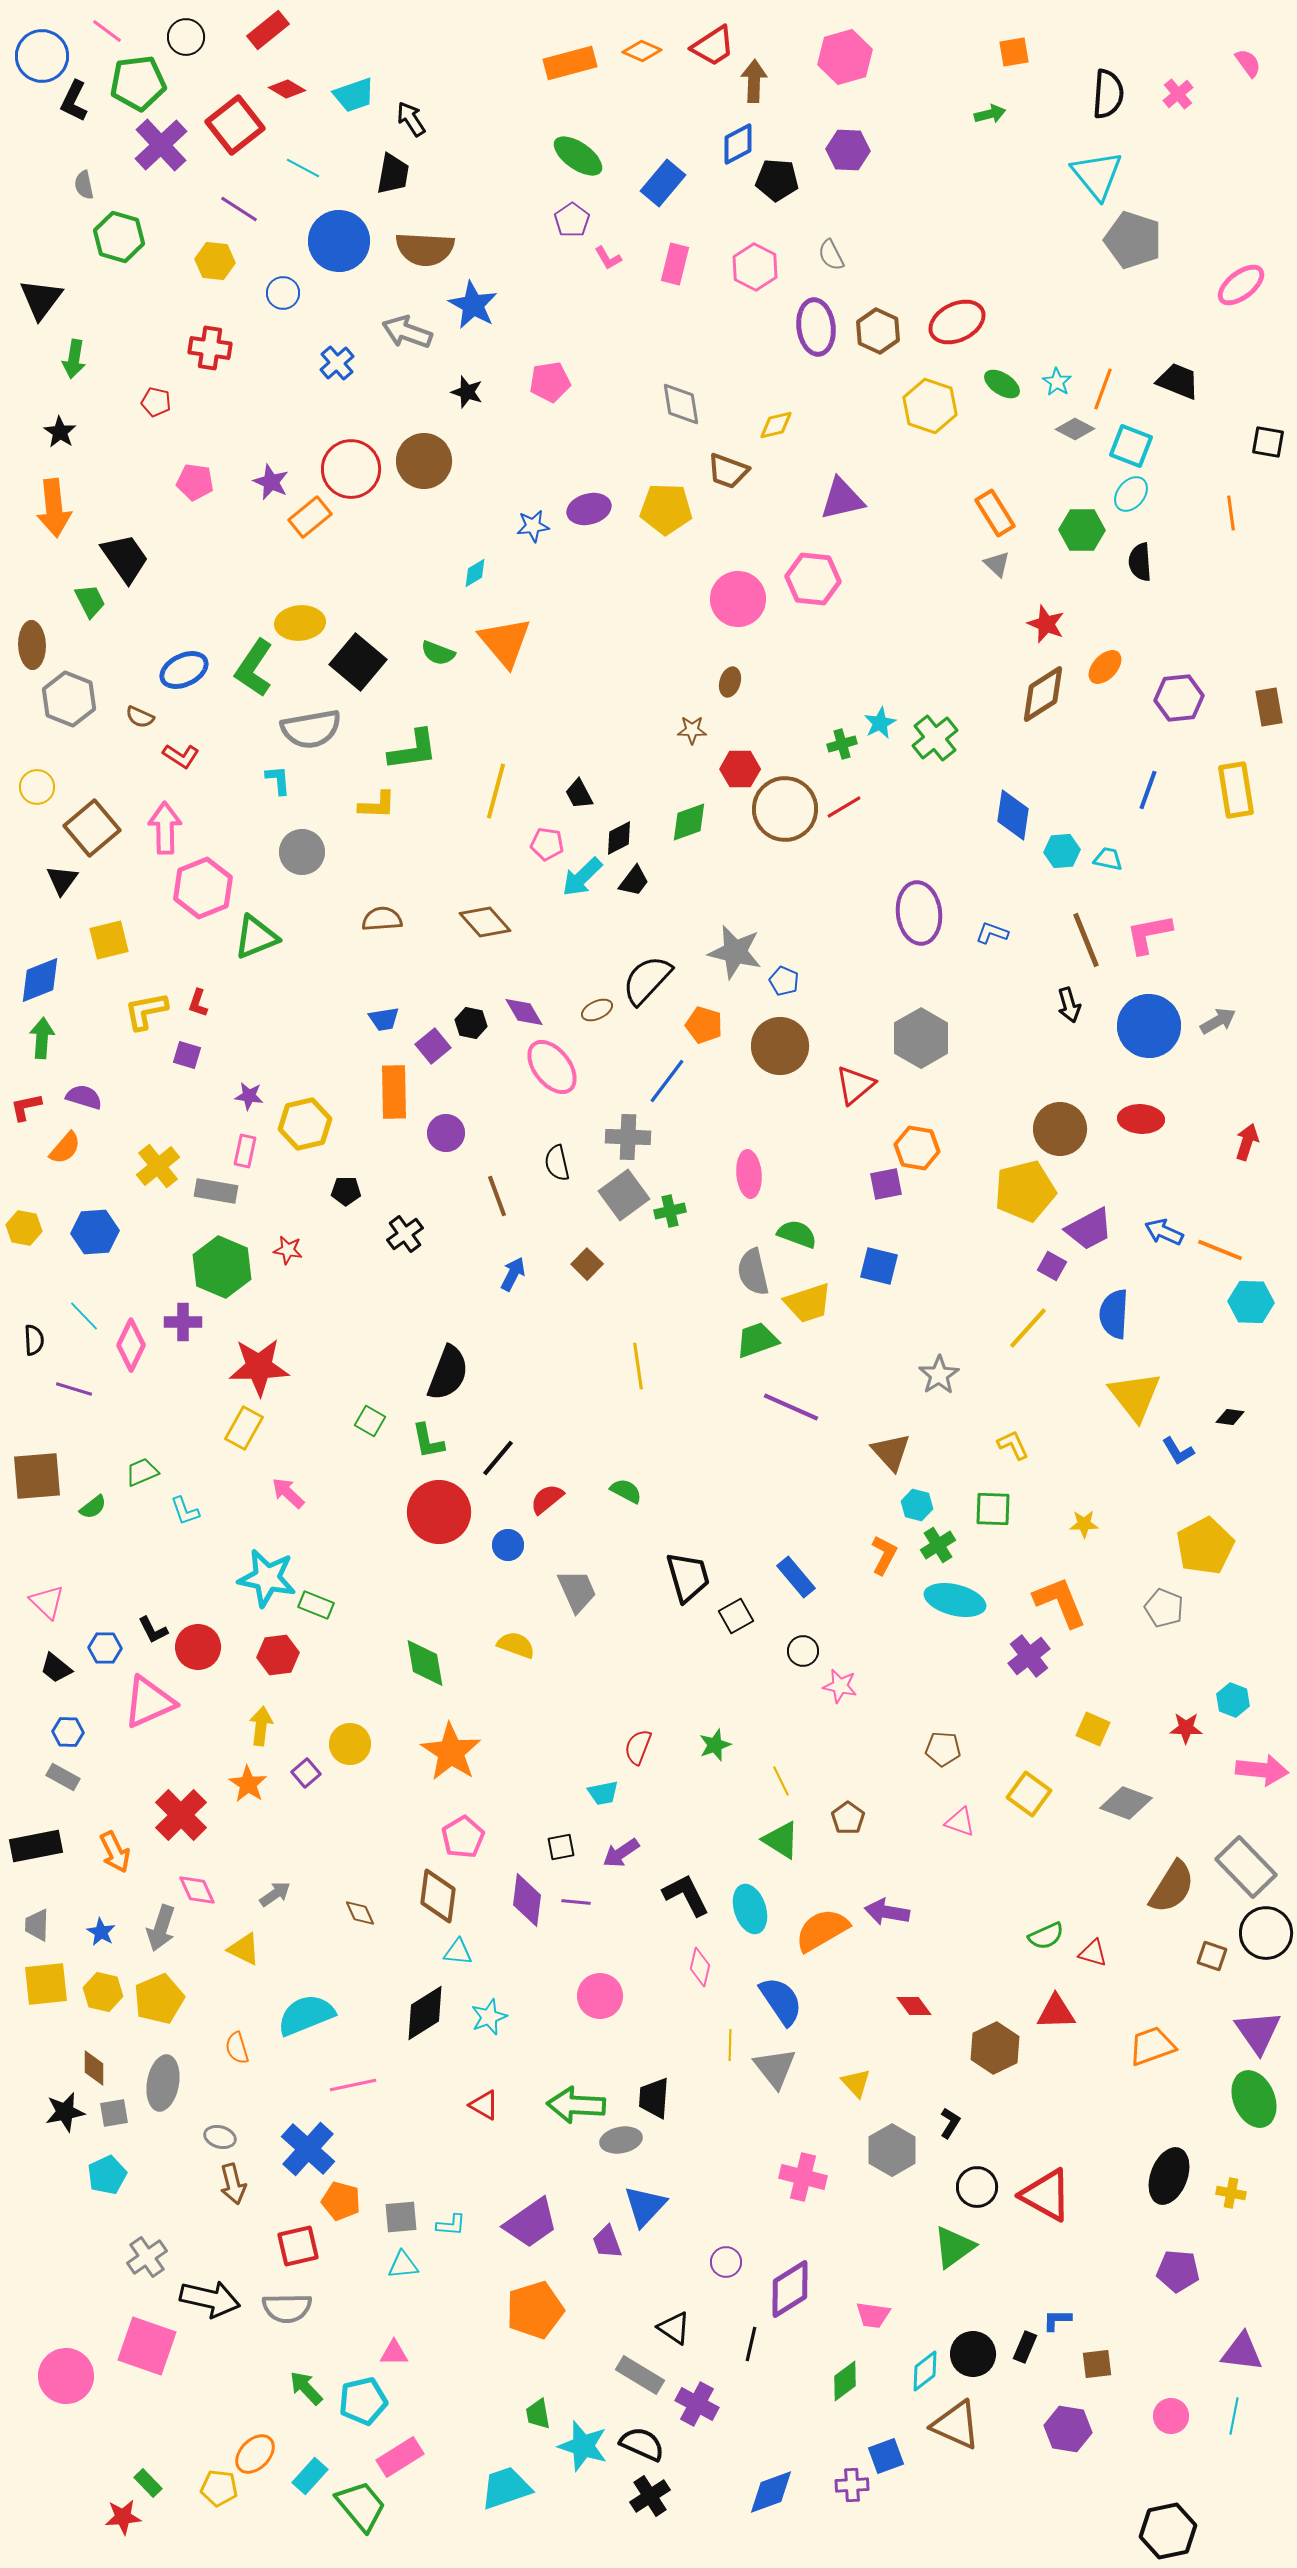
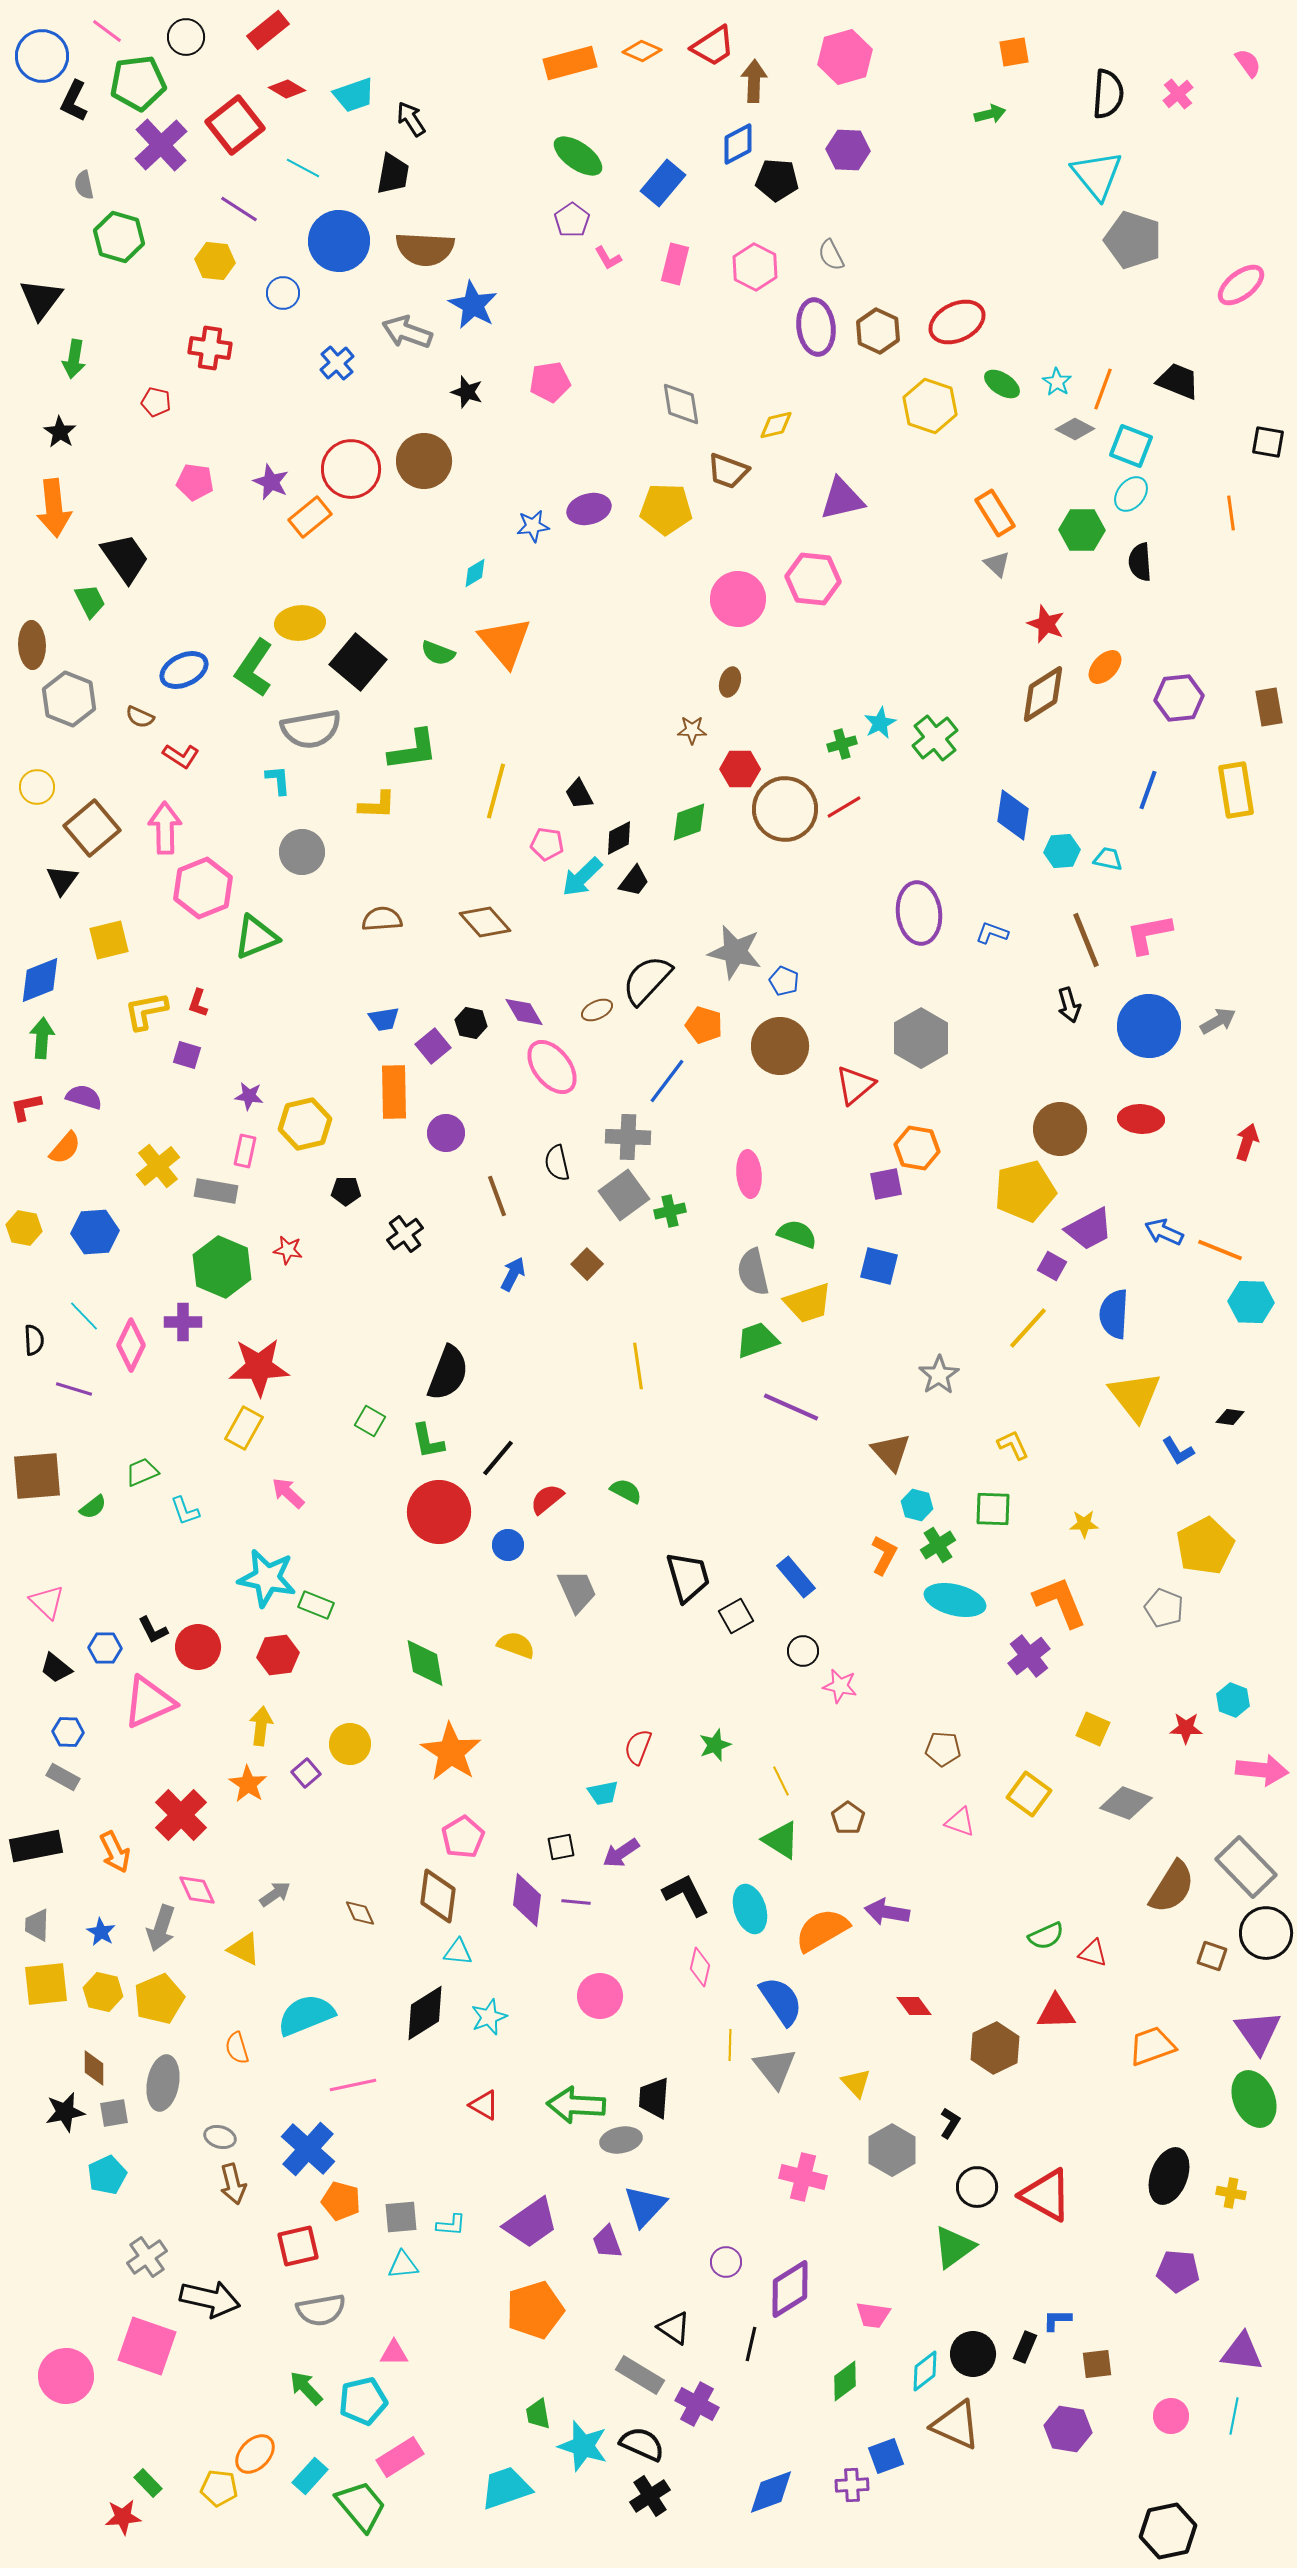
gray semicircle at (287, 2308): moved 34 px right, 2 px down; rotated 9 degrees counterclockwise
